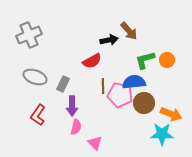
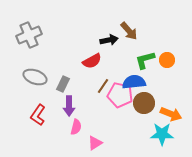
brown line: rotated 35 degrees clockwise
purple arrow: moved 3 px left
pink triangle: rotated 42 degrees clockwise
